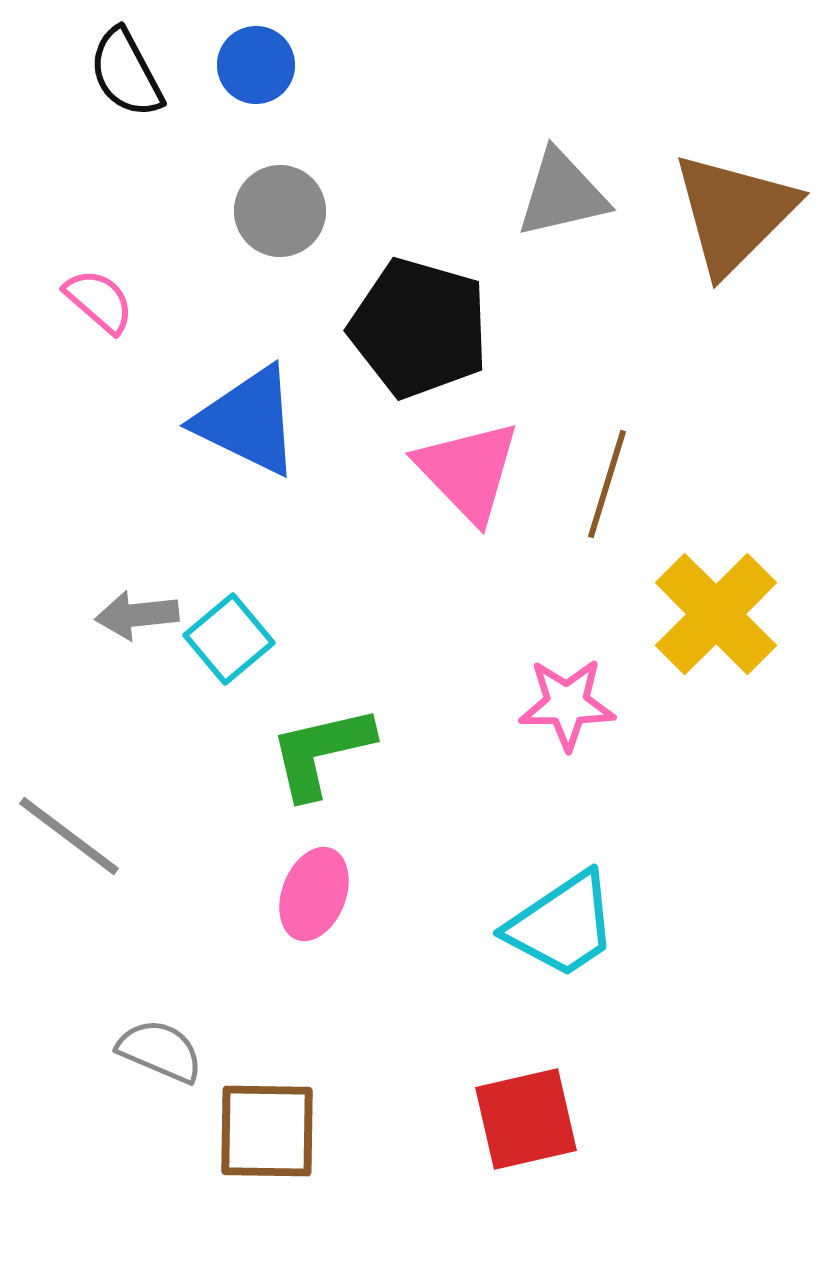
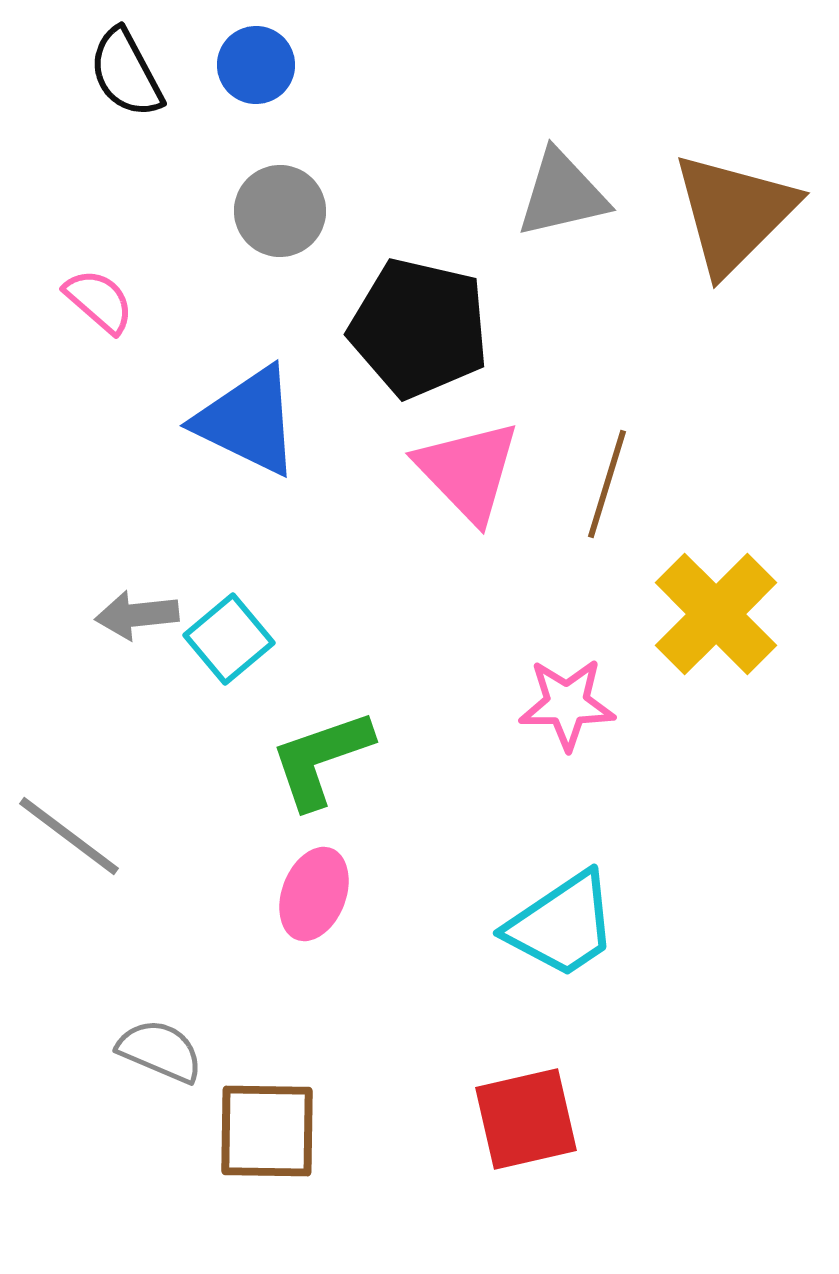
black pentagon: rotated 3 degrees counterclockwise
green L-shape: moved 7 px down; rotated 6 degrees counterclockwise
